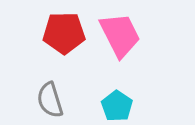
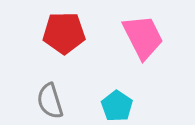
pink trapezoid: moved 23 px right, 2 px down
gray semicircle: moved 1 px down
